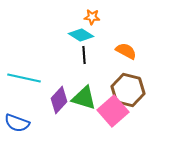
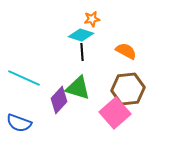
orange star: moved 2 px down; rotated 14 degrees counterclockwise
cyan diamond: rotated 15 degrees counterclockwise
black line: moved 2 px left, 3 px up
cyan line: rotated 12 degrees clockwise
brown hexagon: moved 1 px up; rotated 20 degrees counterclockwise
green triangle: moved 6 px left, 10 px up
pink square: moved 2 px right, 2 px down
blue semicircle: moved 2 px right
